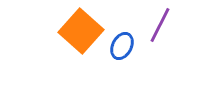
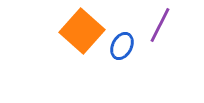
orange square: moved 1 px right
